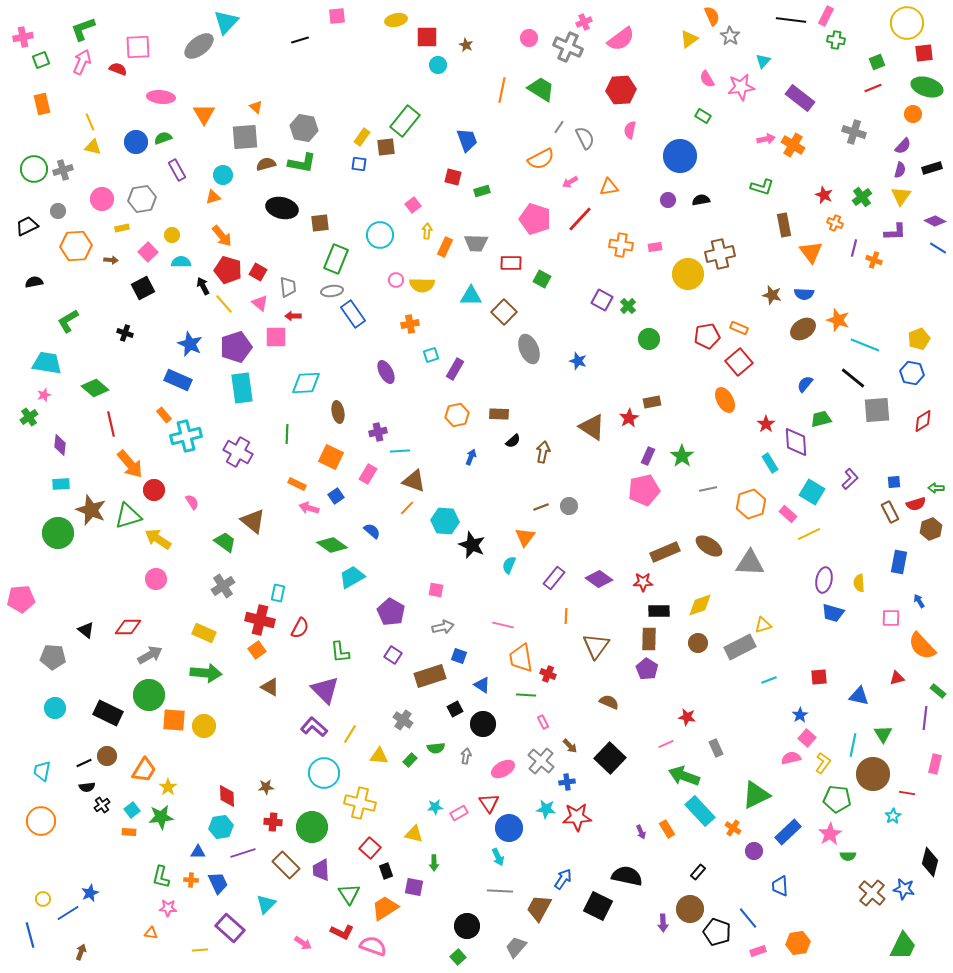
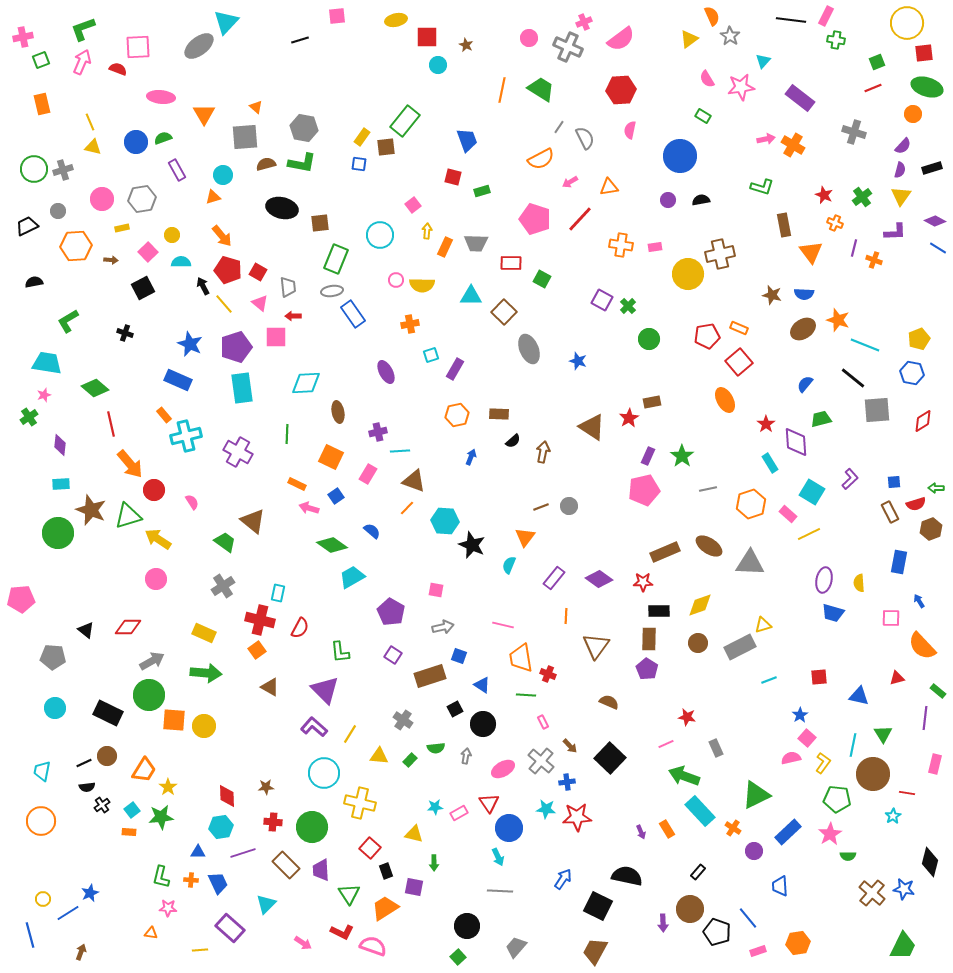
gray arrow at (150, 655): moved 2 px right, 6 px down
brown trapezoid at (539, 908): moved 56 px right, 43 px down
